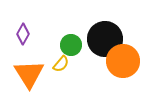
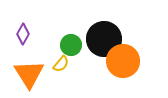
black circle: moved 1 px left
